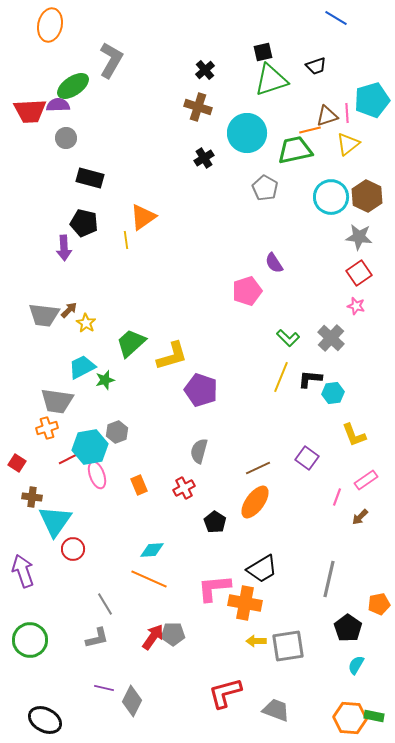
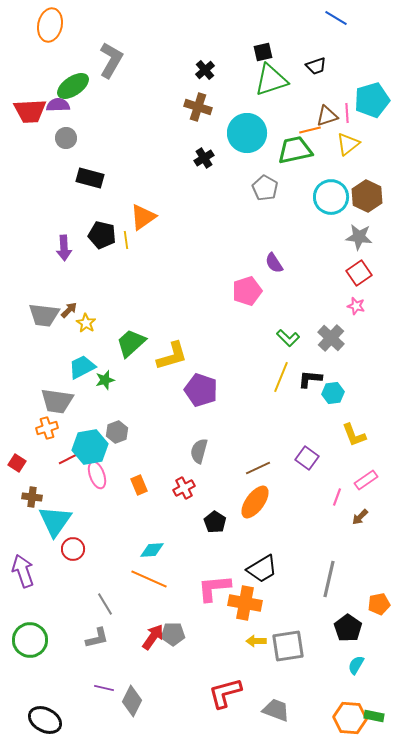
black pentagon at (84, 223): moved 18 px right, 12 px down
